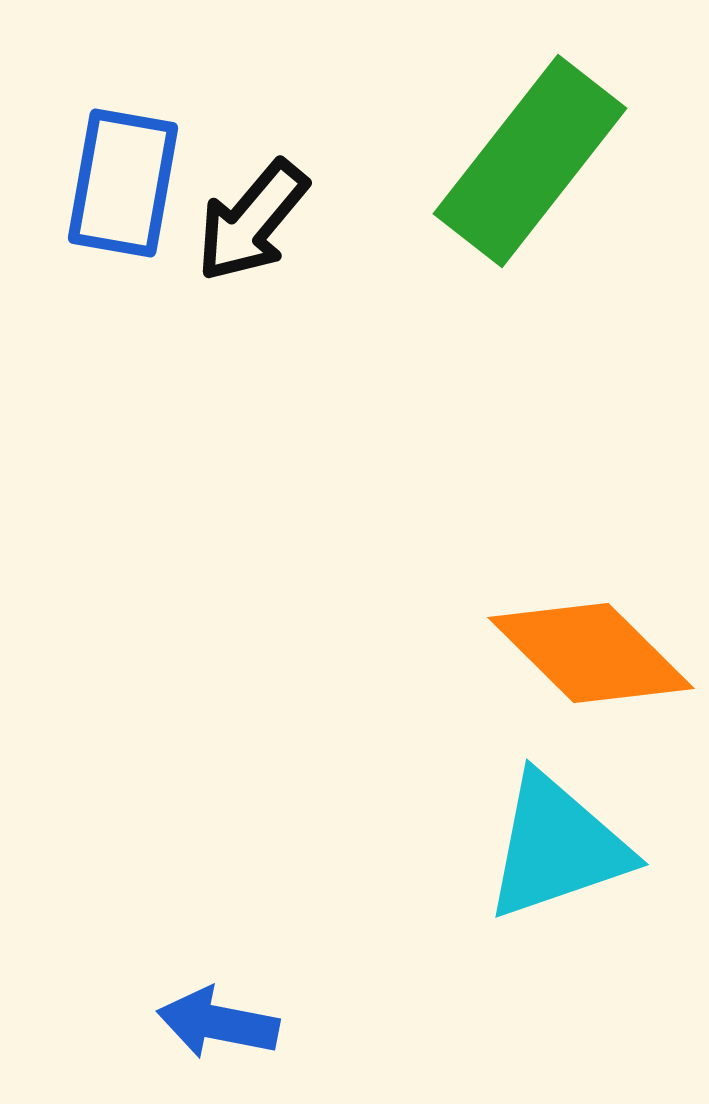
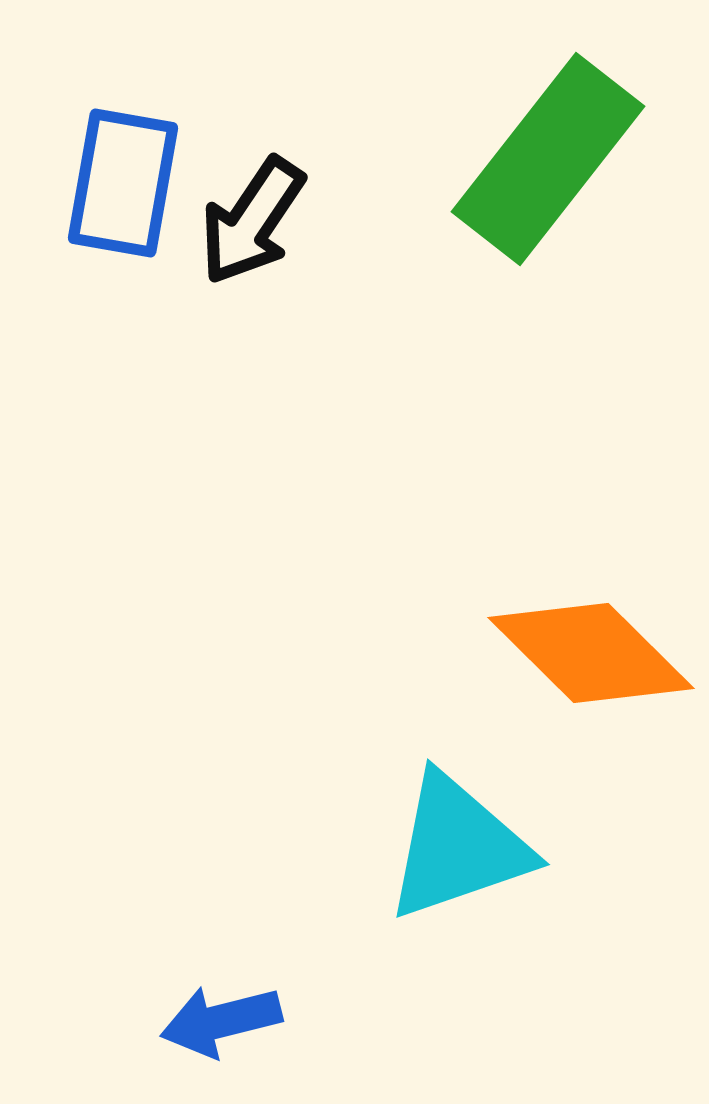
green rectangle: moved 18 px right, 2 px up
black arrow: rotated 6 degrees counterclockwise
cyan triangle: moved 99 px left
blue arrow: moved 3 px right, 2 px up; rotated 25 degrees counterclockwise
